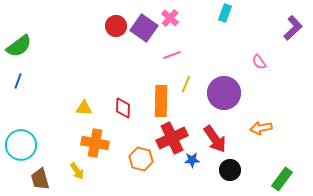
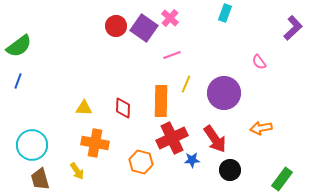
cyan circle: moved 11 px right
orange hexagon: moved 3 px down
